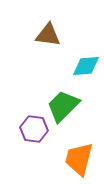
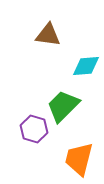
purple hexagon: rotated 8 degrees clockwise
